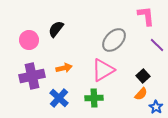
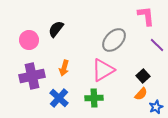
orange arrow: rotated 119 degrees clockwise
blue star: rotated 16 degrees clockwise
